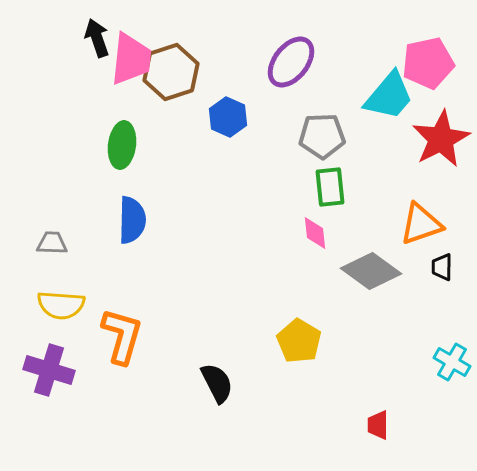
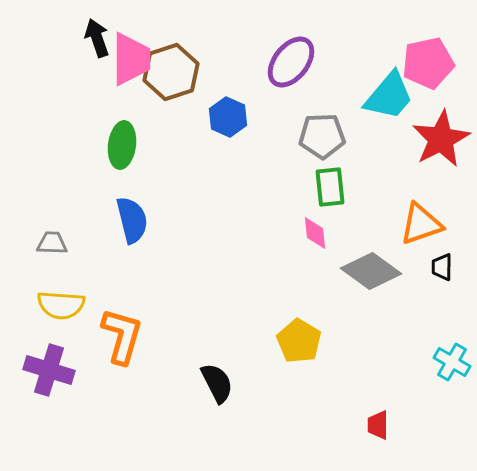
pink trapezoid: rotated 6 degrees counterclockwise
blue semicircle: rotated 15 degrees counterclockwise
